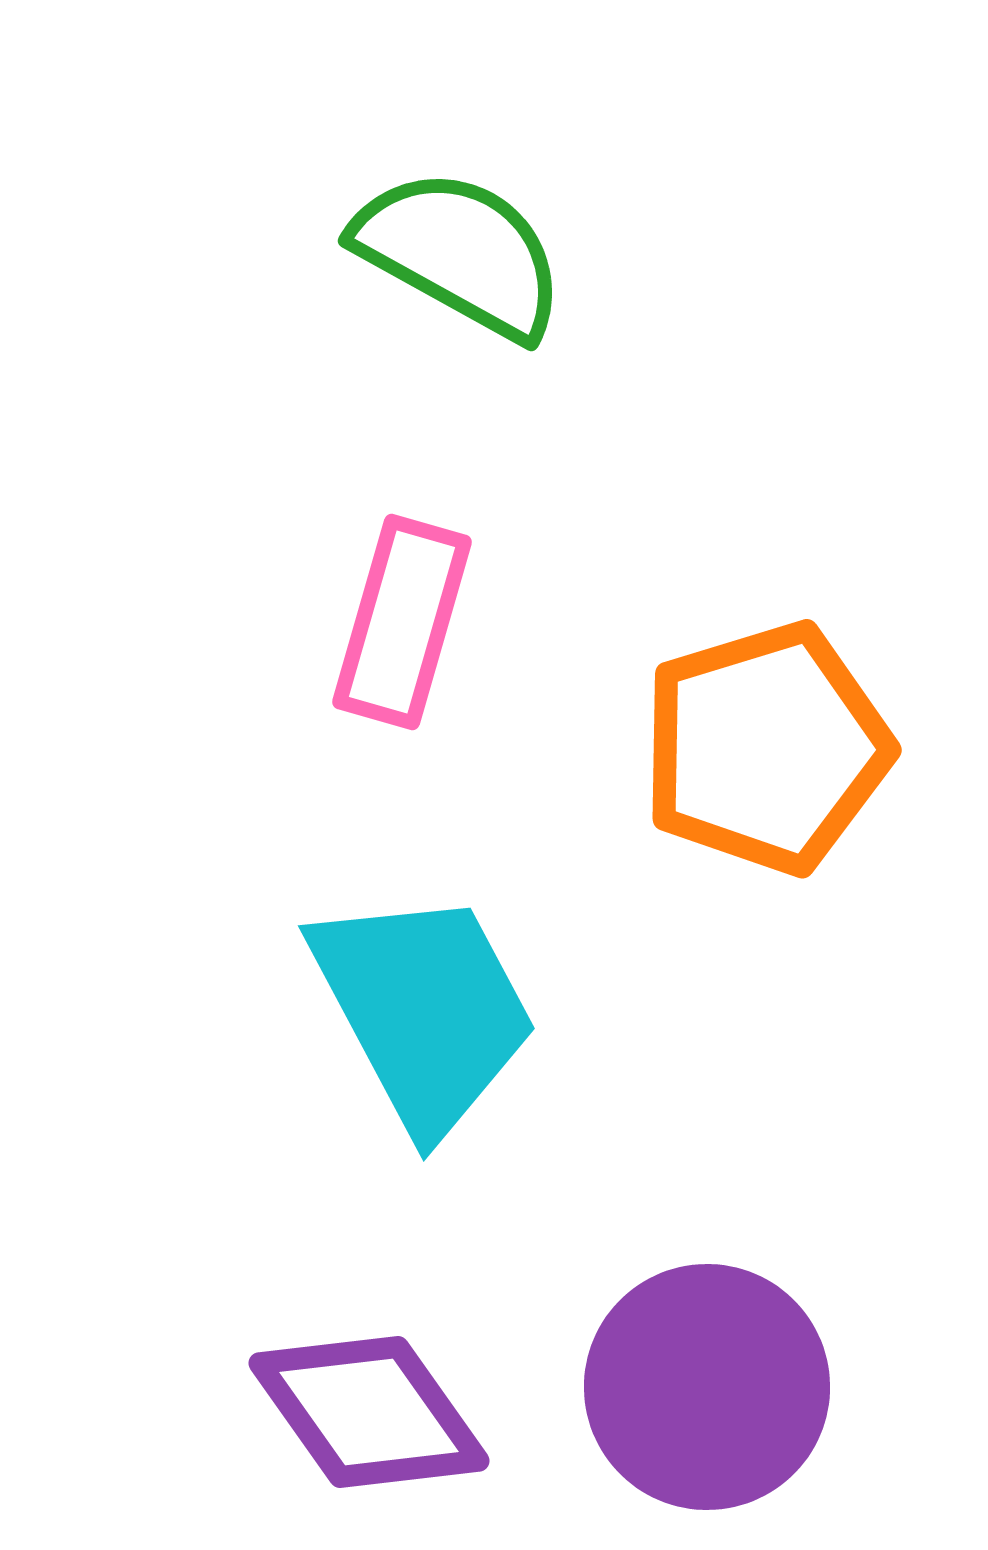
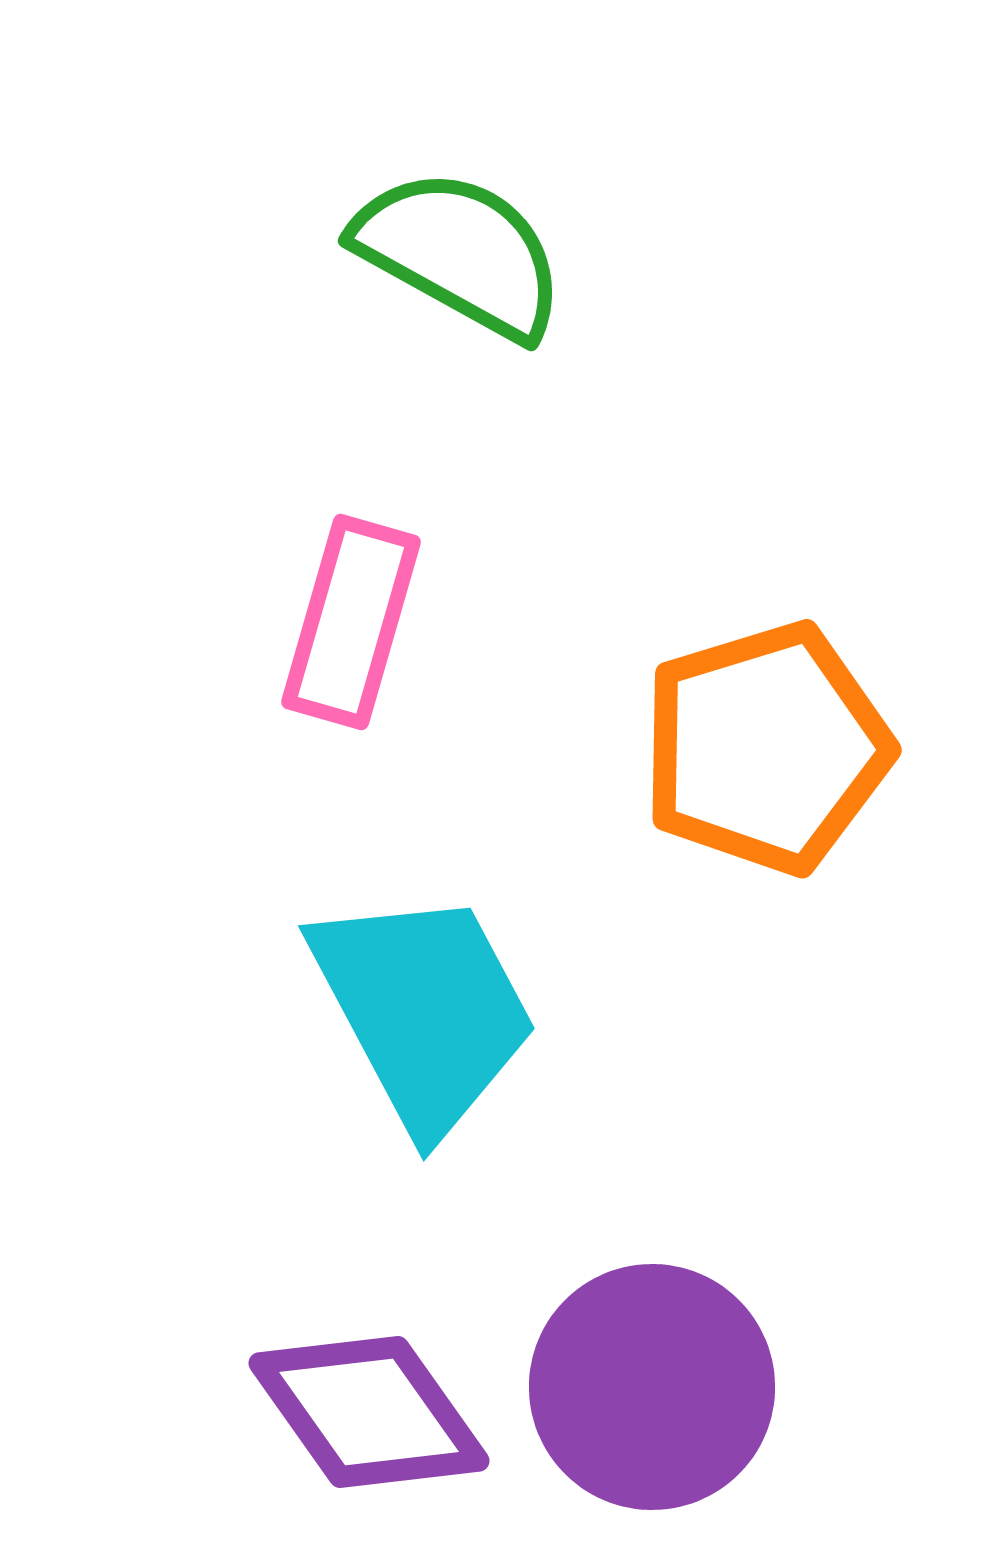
pink rectangle: moved 51 px left
purple circle: moved 55 px left
